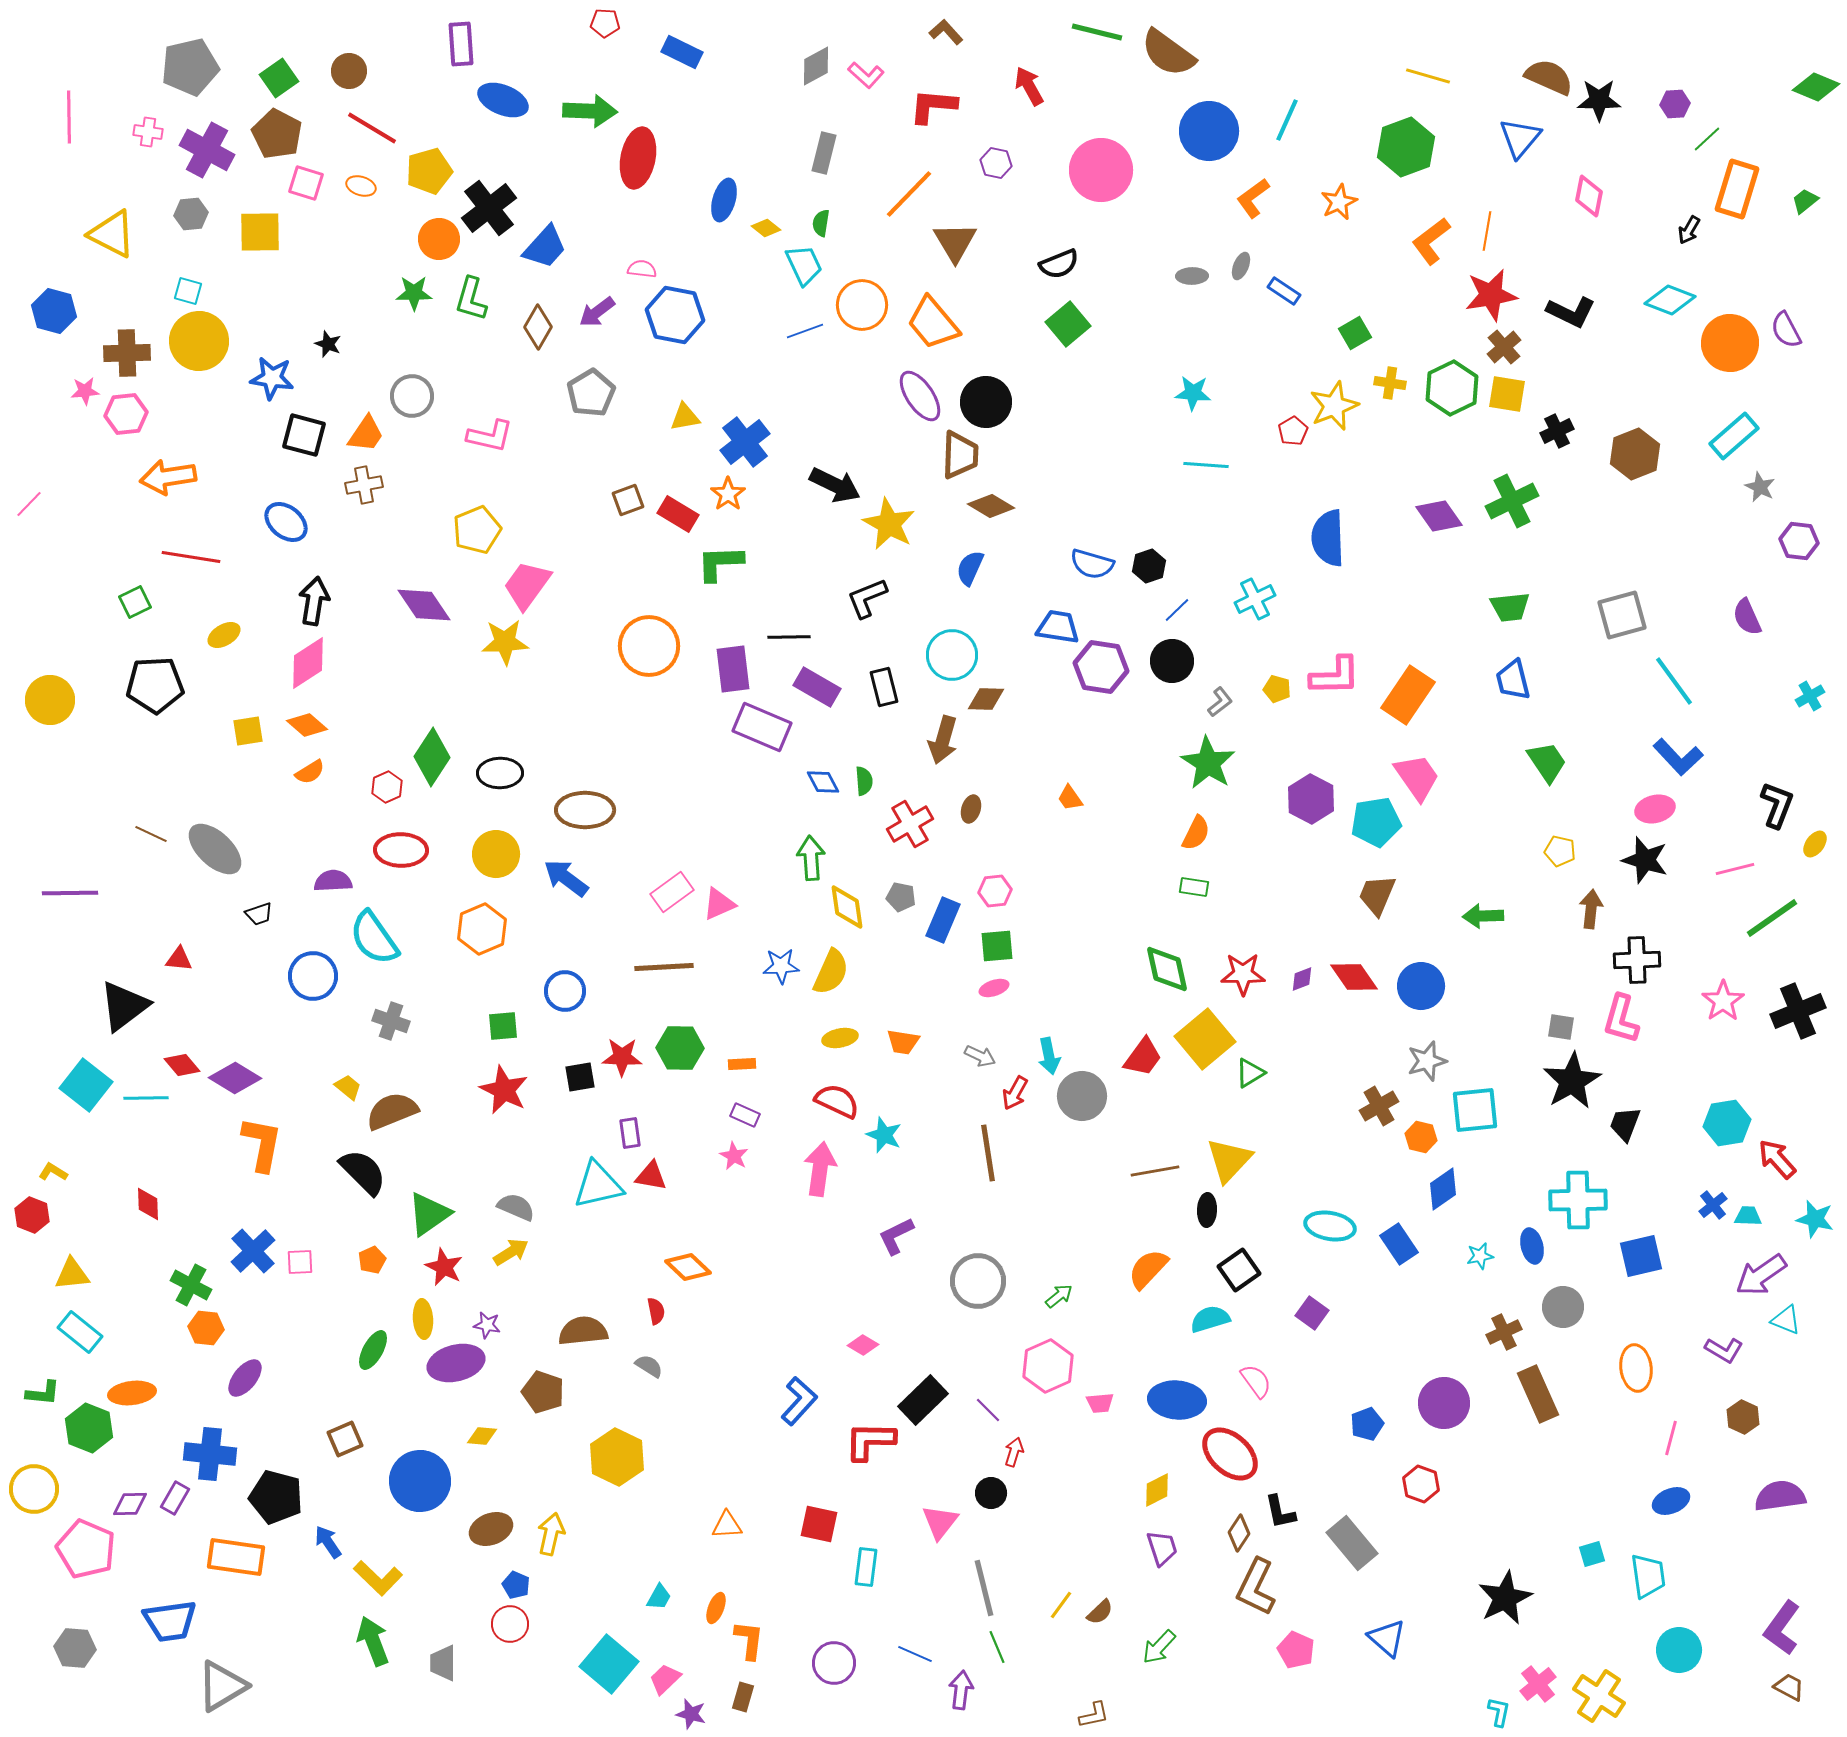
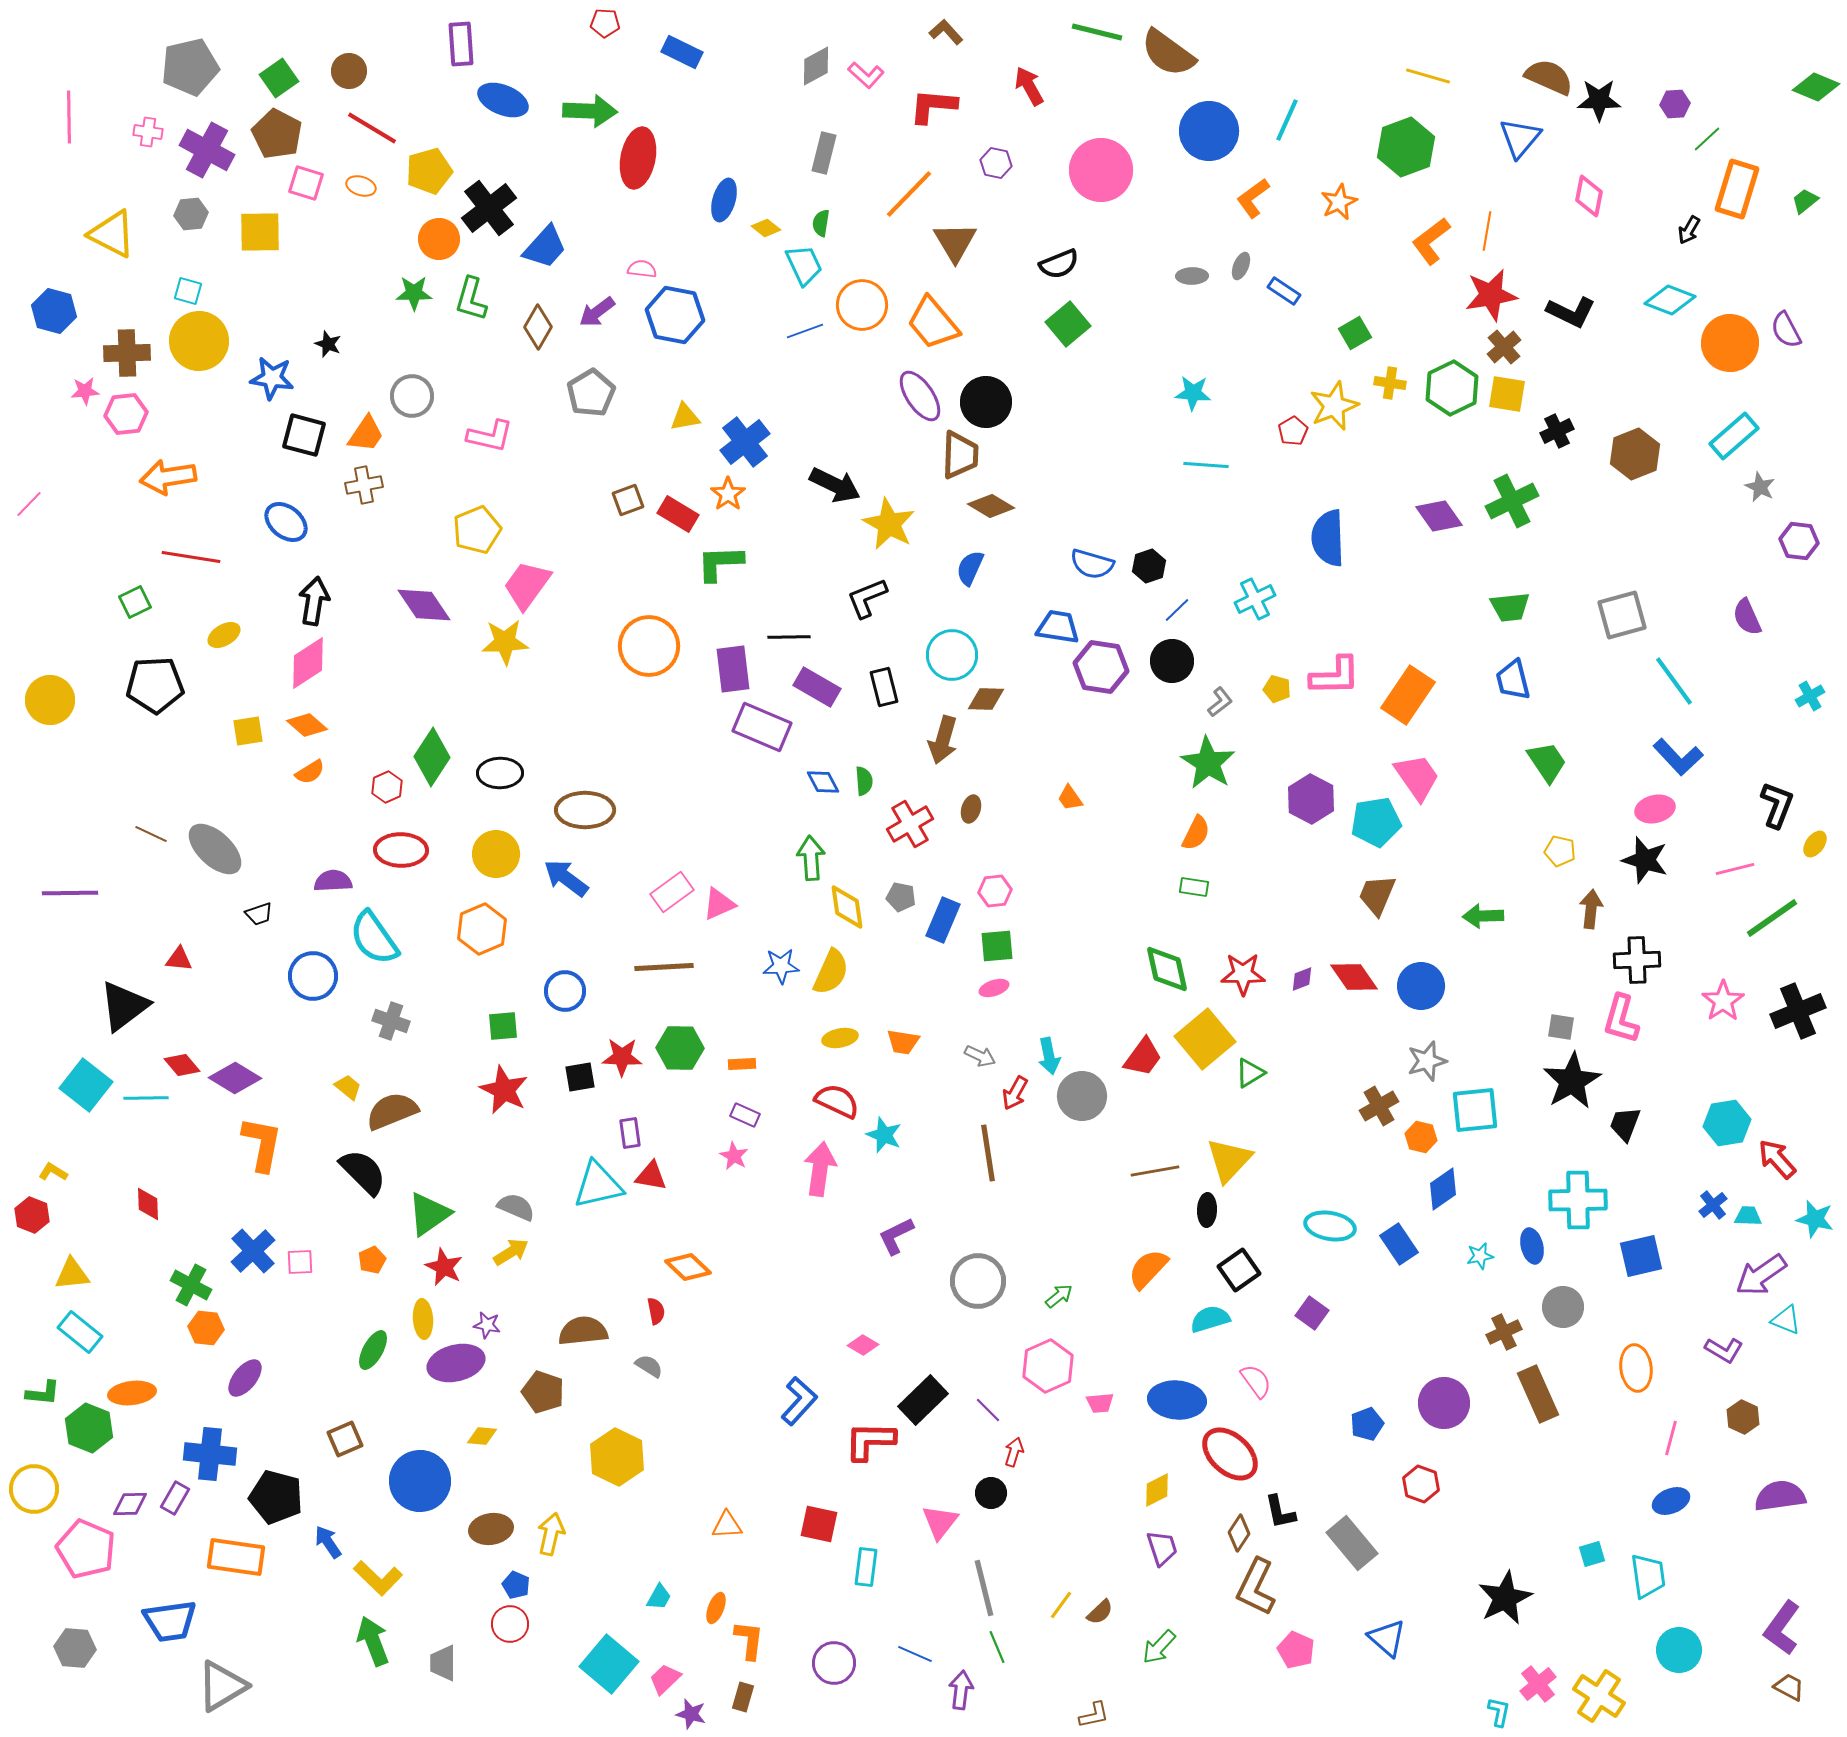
brown ellipse at (491, 1529): rotated 12 degrees clockwise
